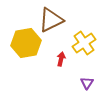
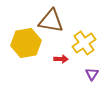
brown triangle: moved 1 px down; rotated 36 degrees clockwise
red arrow: rotated 80 degrees clockwise
purple triangle: moved 5 px right, 9 px up
